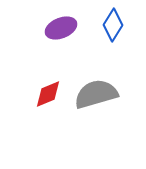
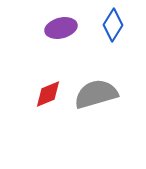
purple ellipse: rotated 8 degrees clockwise
